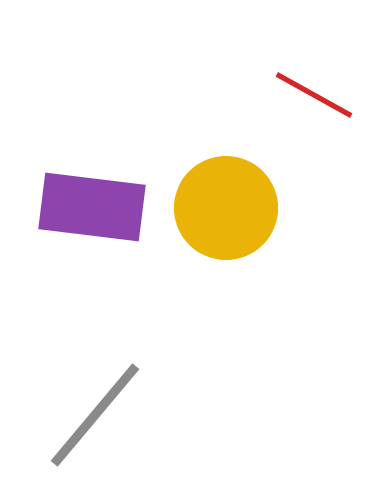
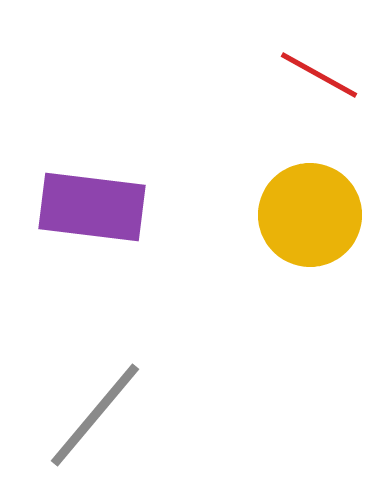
red line: moved 5 px right, 20 px up
yellow circle: moved 84 px right, 7 px down
